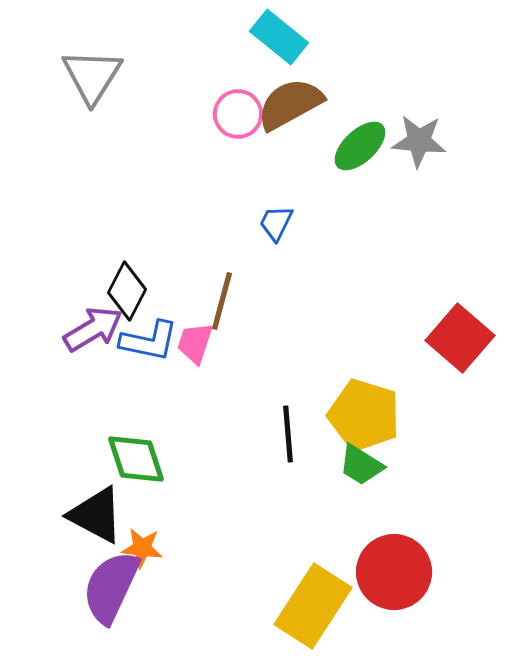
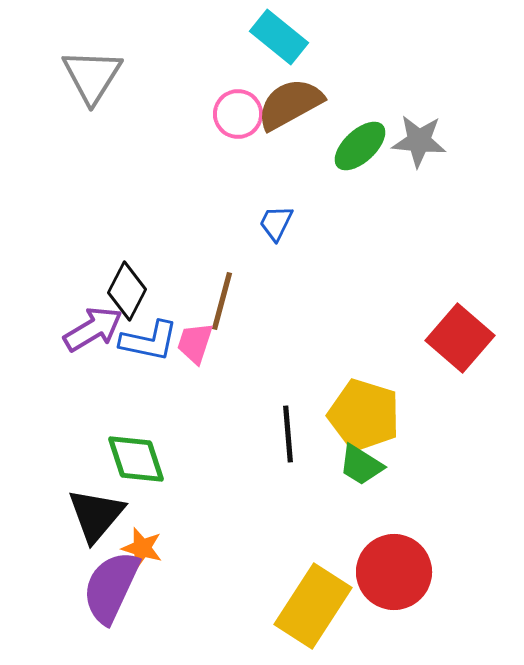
black triangle: rotated 42 degrees clockwise
orange star: rotated 9 degrees clockwise
